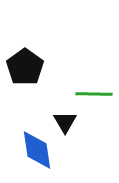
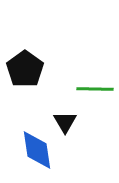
black pentagon: moved 2 px down
green line: moved 1 px right, 5 px up
